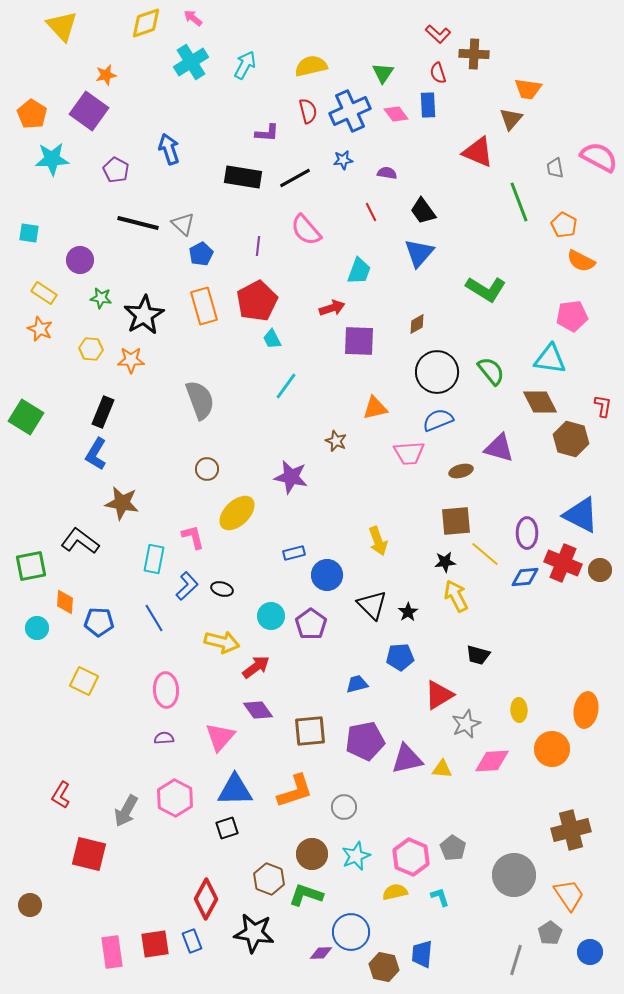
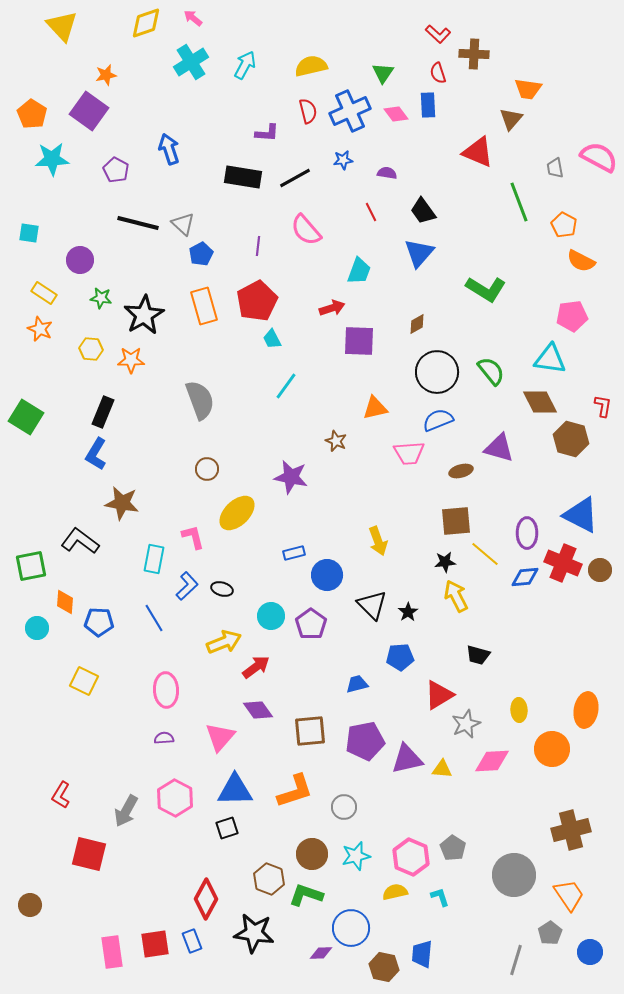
yellow arrow at (222, 642): moved 2 px right; rotated 36 degrees counterclockwise
cyan star at (356, 856): rotated 8 degrees clockwise
blue circle at (351, 932): moved 4 px up
